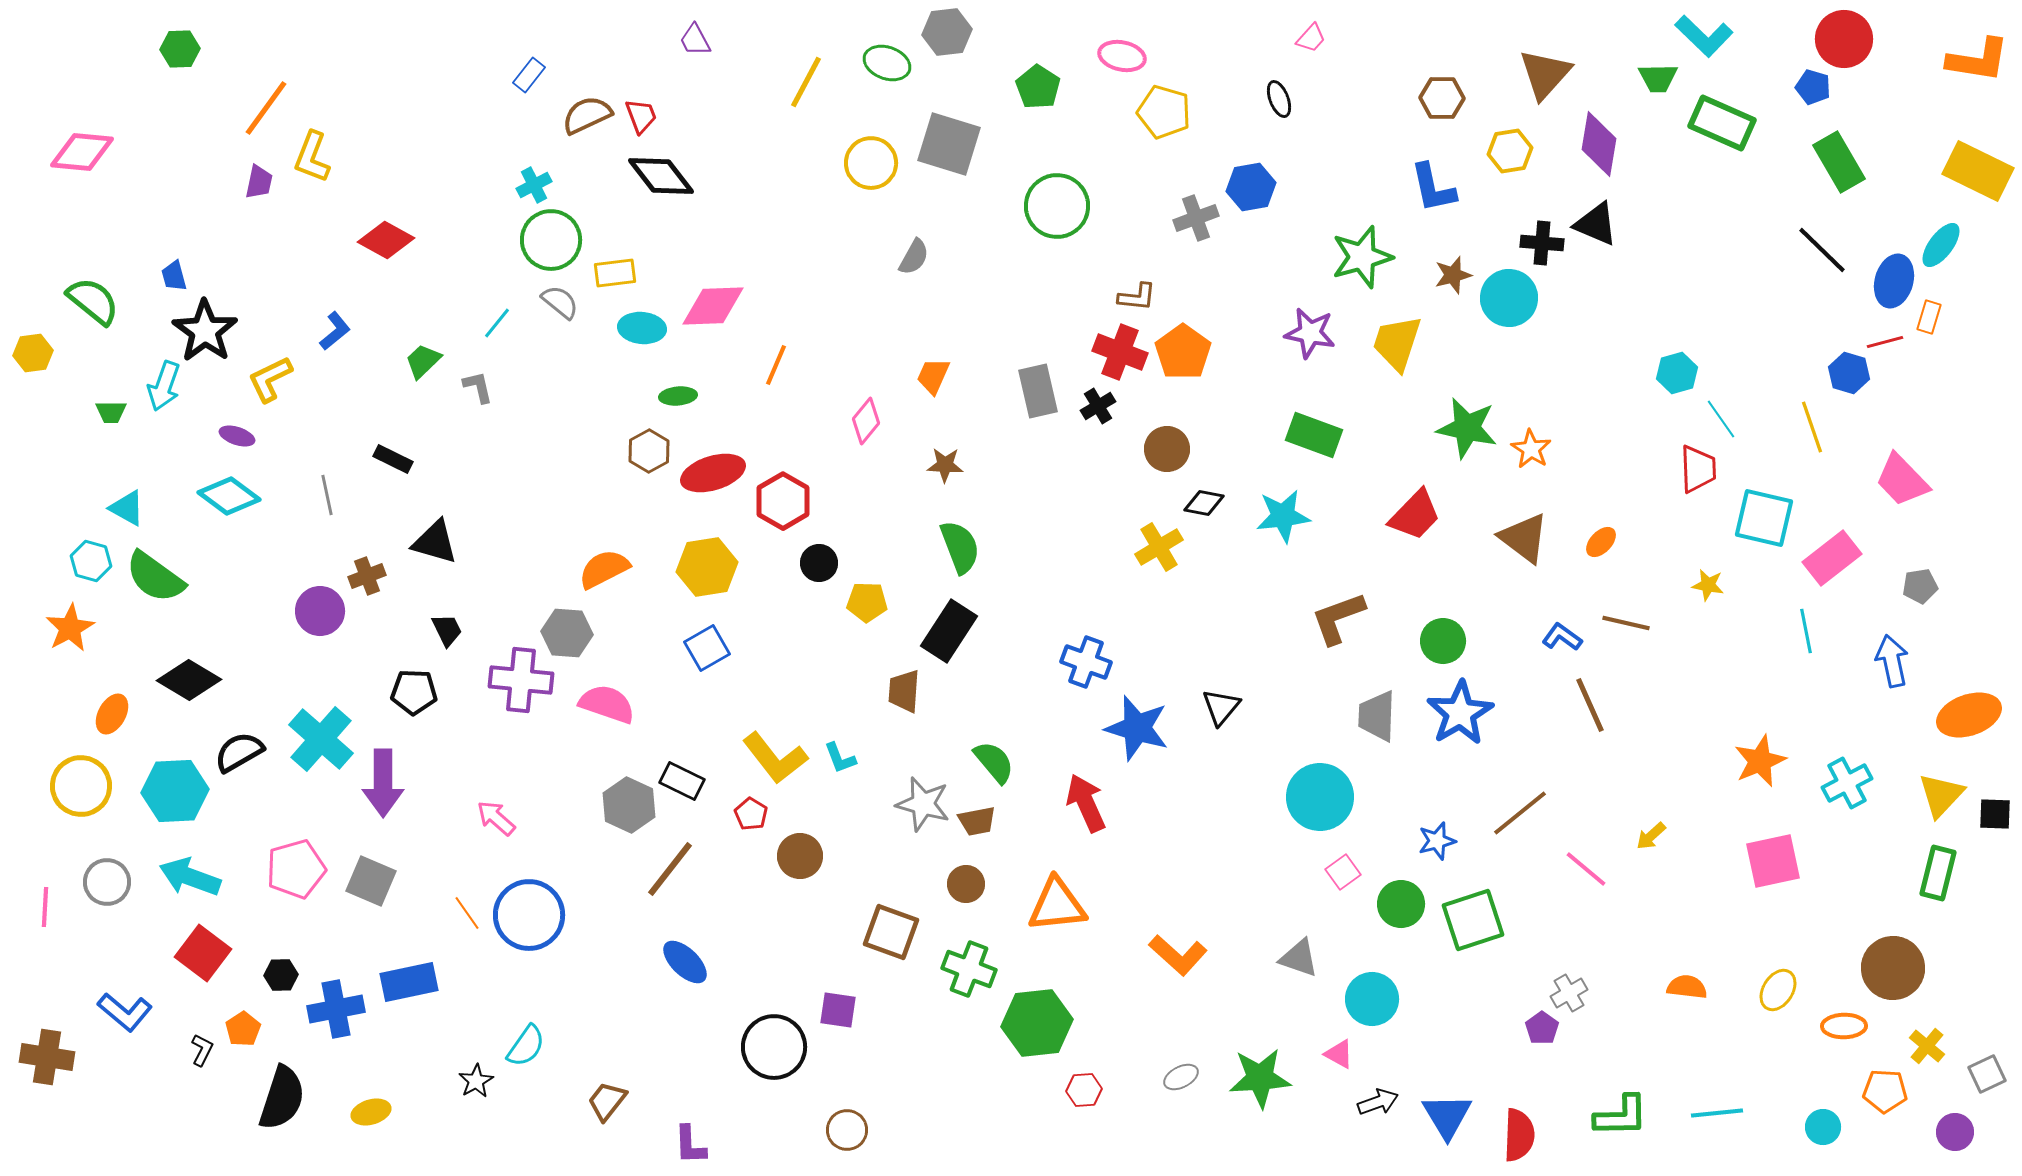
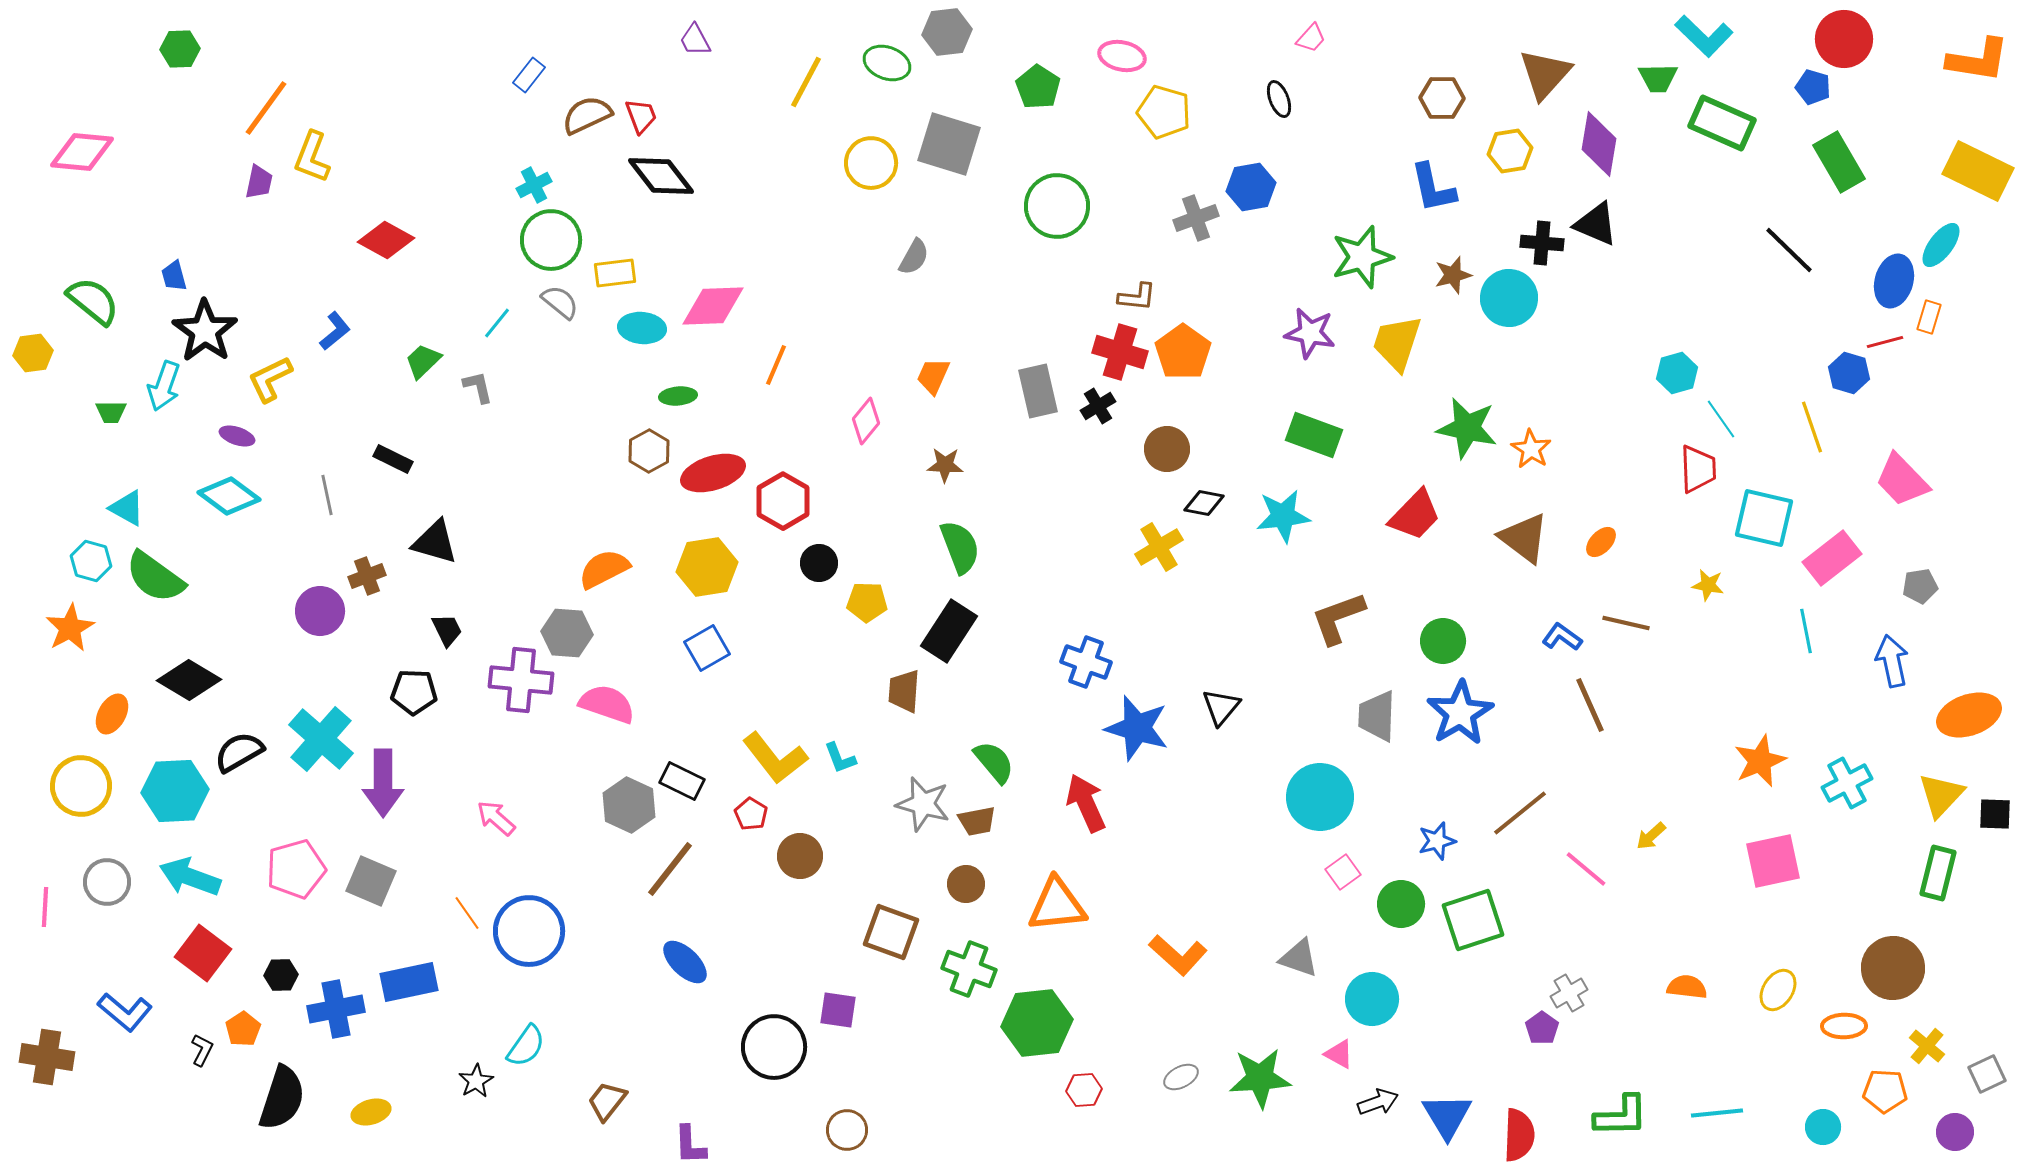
black line at (1822, 250): moved 33 px left
red cross at (1120, 352): rotated 4 degrees counterclockwise
blue circle at (529, 915): moved 16 px down
